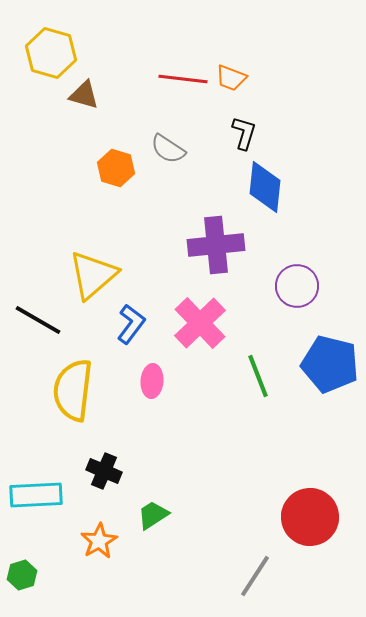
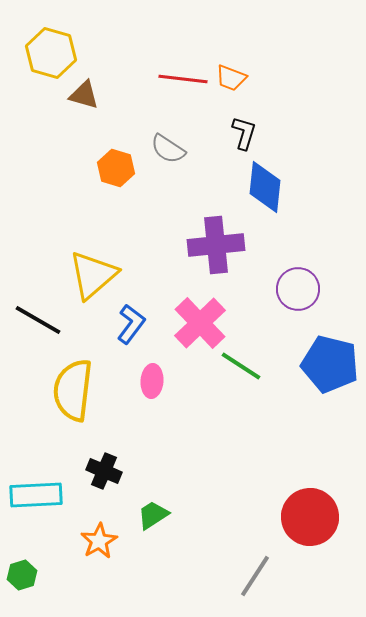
purple circle: moved 1 px right, 3 px down
green line: moved 17 px left, 10 px up; rotated 36 degrees counterclockwise
